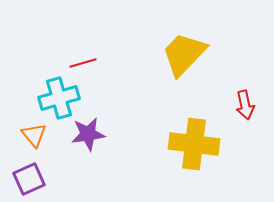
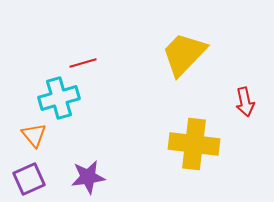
red arrow: moved 3 px up
purple star: moved 43 px down
